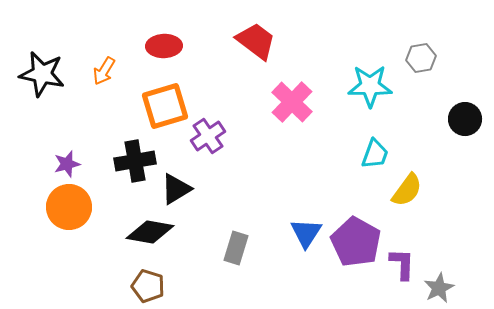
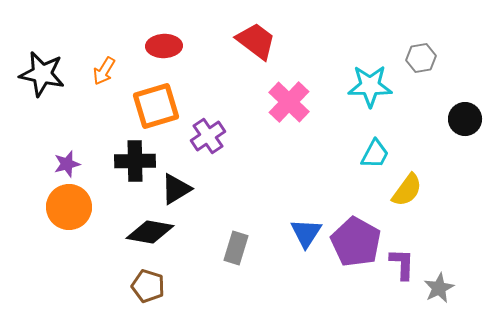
pink cross: moved 3 px left
orange square: moved 9 px left
cyan trapezoid: rotated 8 degrees clockwise
black cross: rotated 9 degrees clockwise
